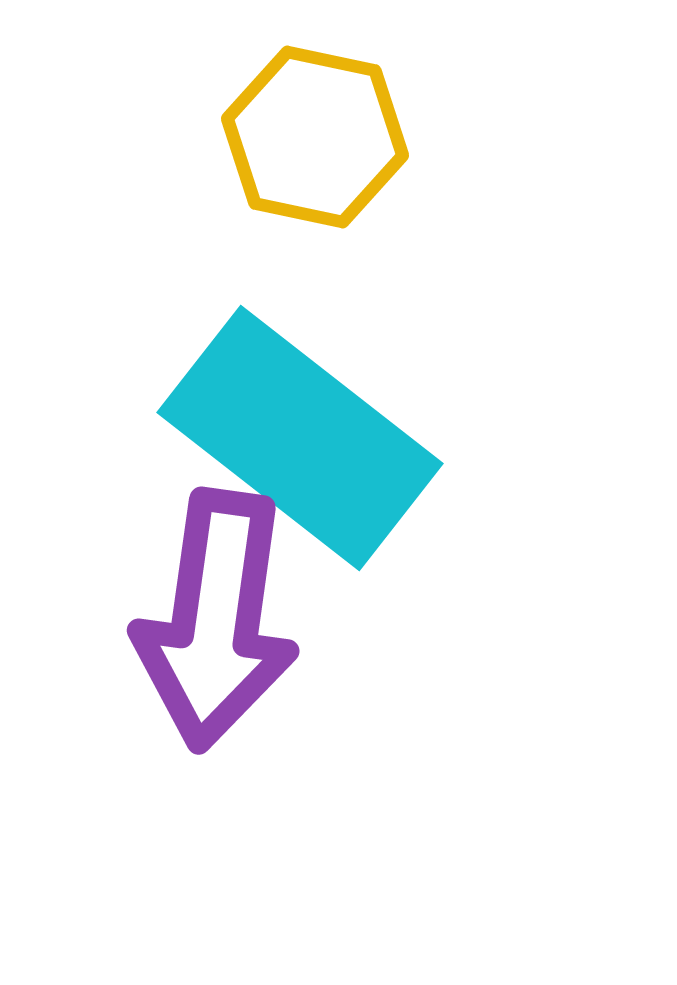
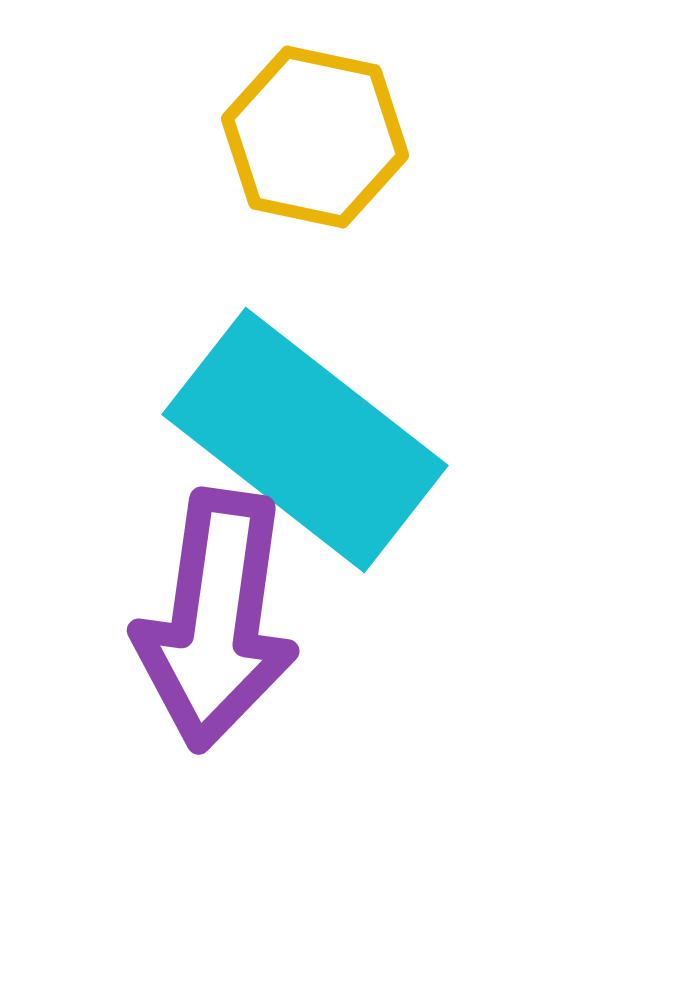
cyan rectangle: moved 5 px right, 2 px down
